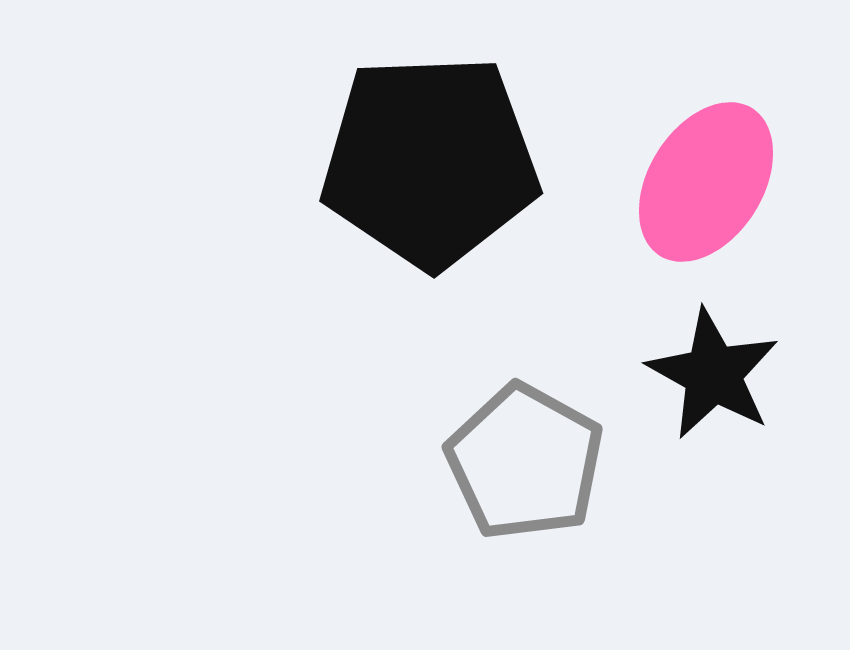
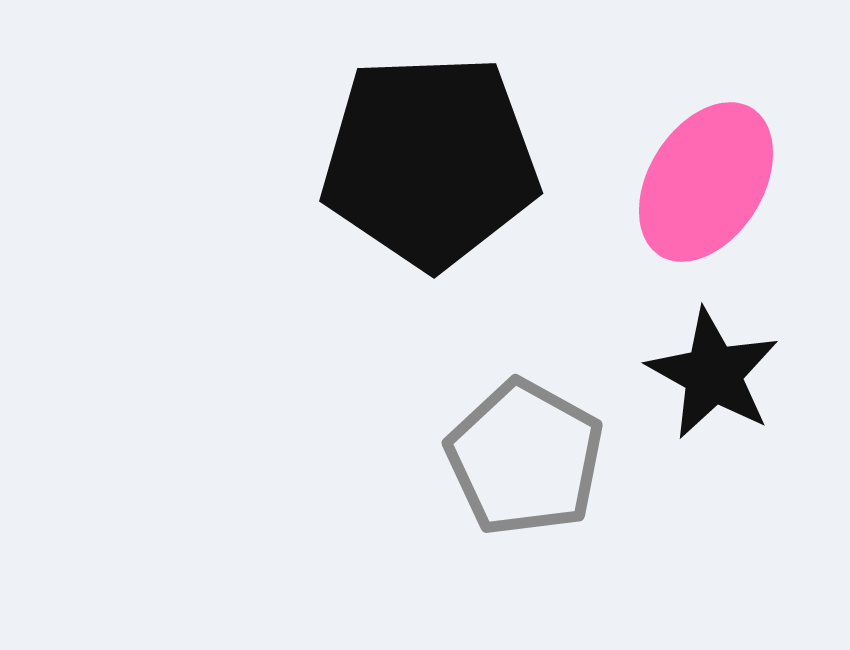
gray pentagon: moved 4 px up
